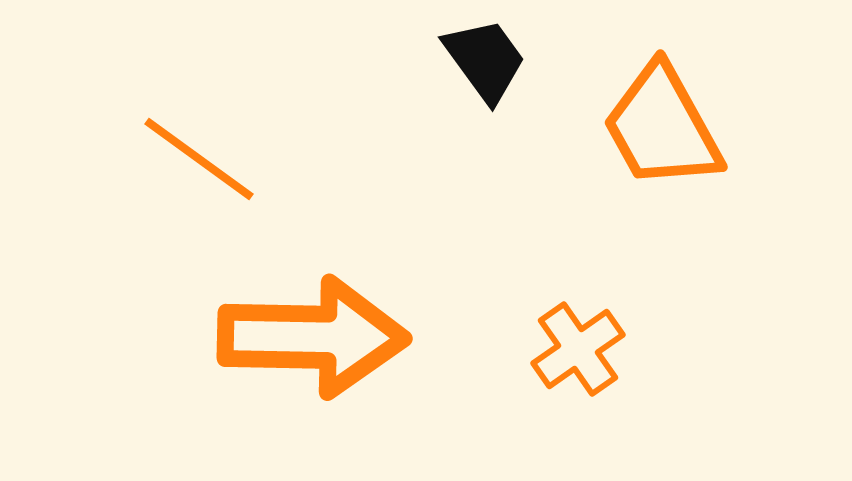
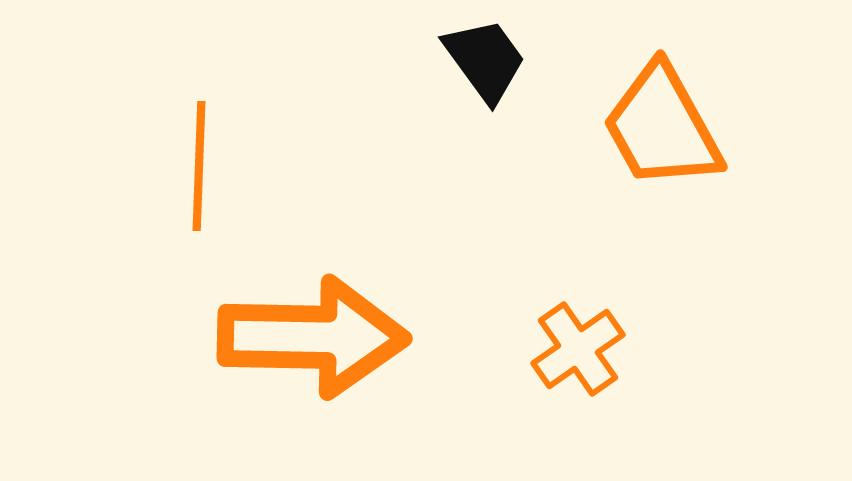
orange line: moved 7 px down; rotated 56 degrees clockwise
